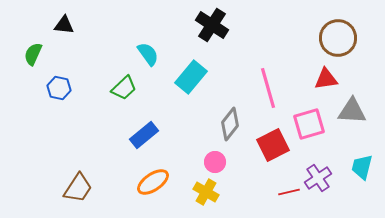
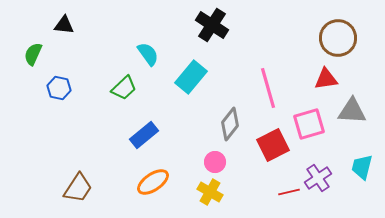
yellow cross: moved 4 px right
